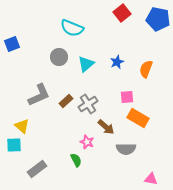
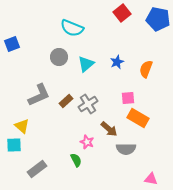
pink square: moved 1 px right, 1 px down
brown arrow: moved 3 px right, 2 px down
